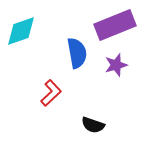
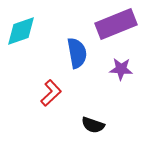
purple rectangle: moved 1 px right, 1 px up
purple star: moved 5 px right, 4 px down; rotated 20 degrees clockwise
